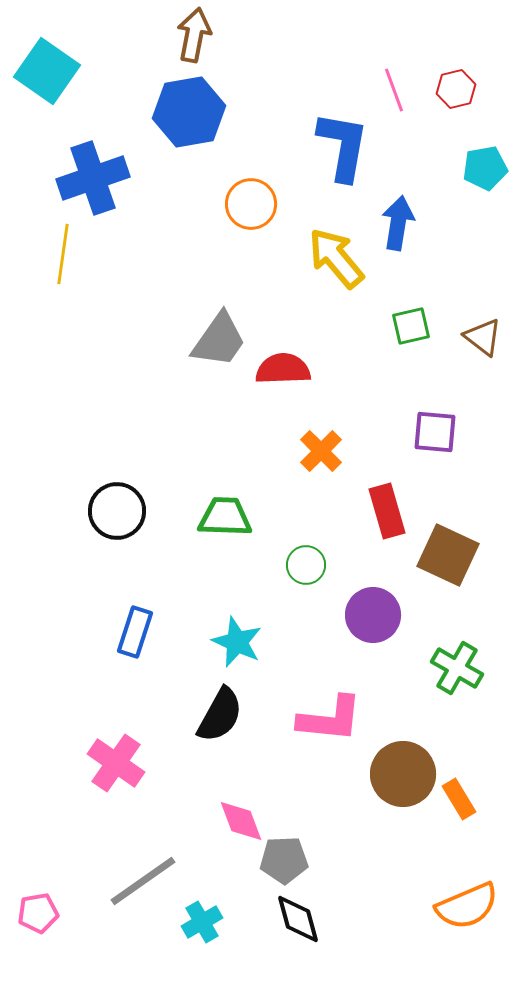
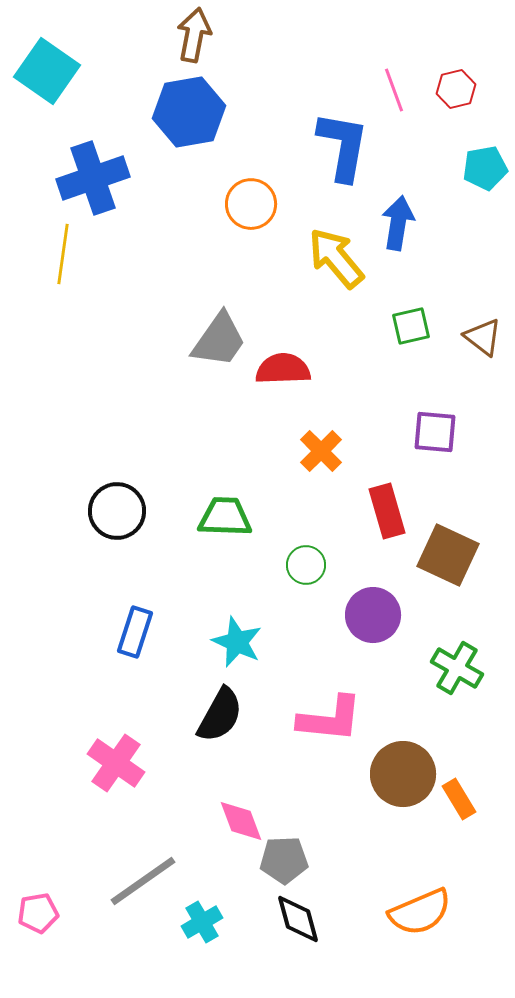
orange semicircle: moved 47 px left, 6 px down
